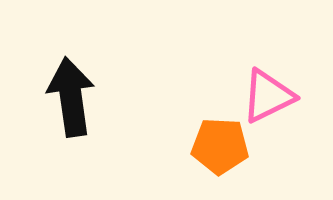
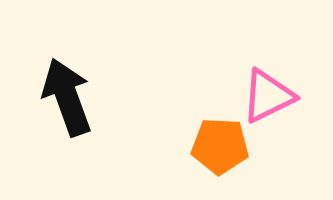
black arrow: moved 4 px left; rotated 12 degrees counterclockwise
